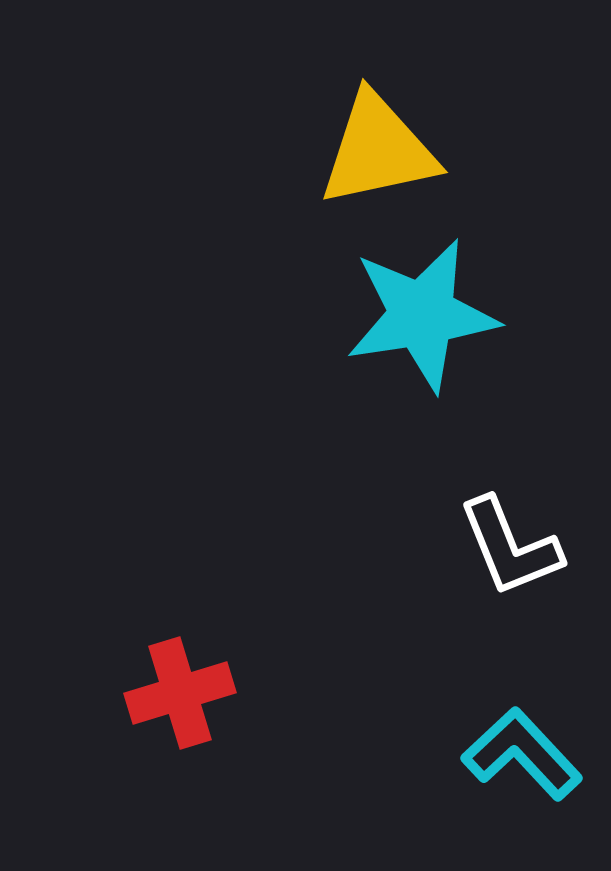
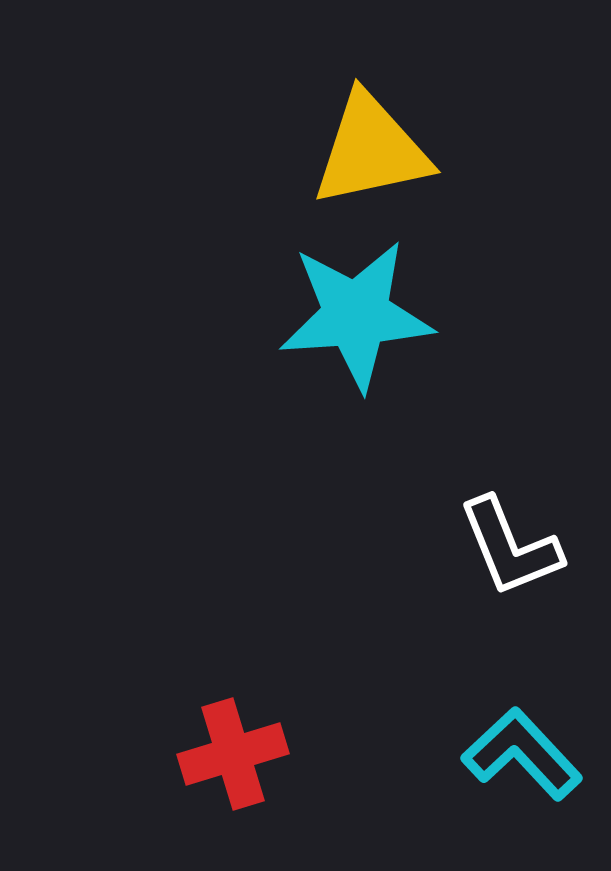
yellow triangle: moved 7 px left
cyan star: moved 66 px left; rotated 5 degrees clockwise
red cross: moved 53 px right, 61 px down
